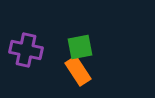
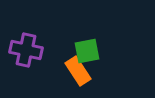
green square: moved 7 px right, 4 px down
